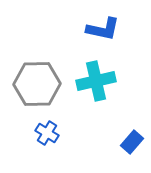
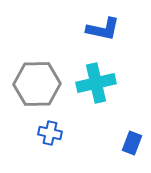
cyan cross: moved 2 px down
blue cross: moved 3 px right; rotated 20 degrees counterclockwise
blue rectangle: moved 1 px down; rotated 20 degrees counterclockwise
